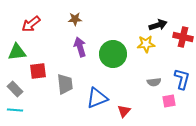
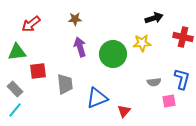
black arrow: moved 4 px left, 7 px up
yellow star: moved 4 px left, 1 px up
cyan line: rotated 56 degrees counterclockwise
